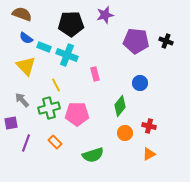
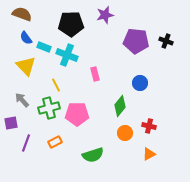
blue semicircle: rotated 16 degrees clockwise
orange rectangle: rotated 72 degrees counterclockwise
